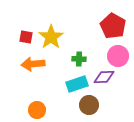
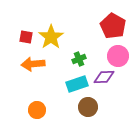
green cross: rotated 24 degrees counterclockwise
brown circle: moved 1 px left, 2 px down
